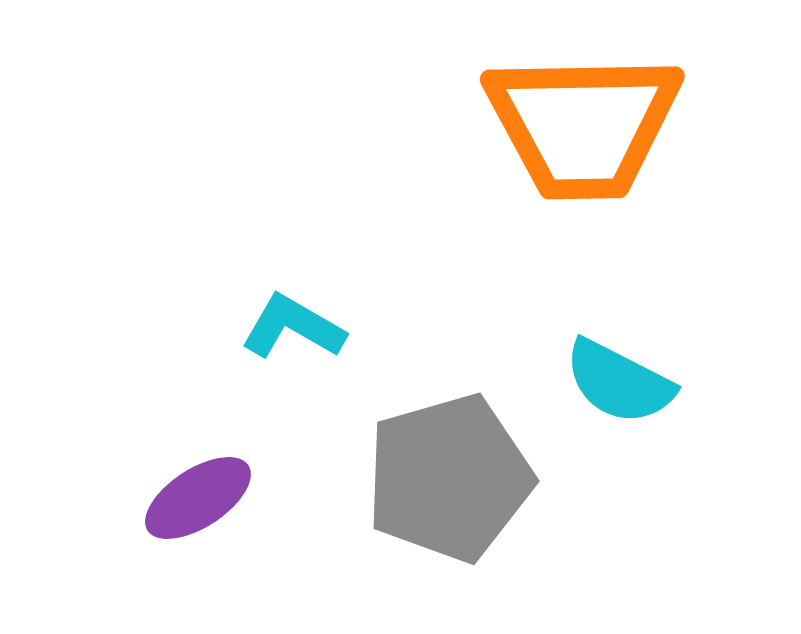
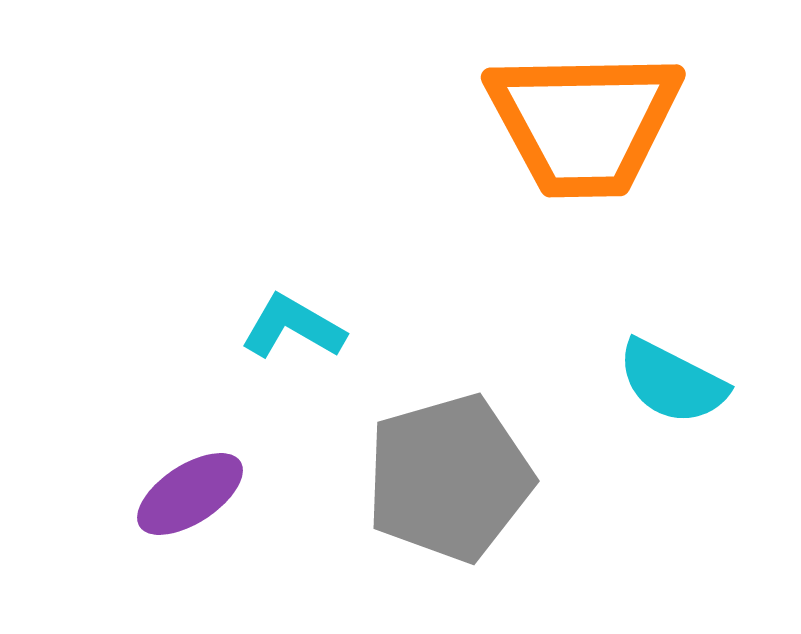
orange trapezoid: moved 1 px right, 2 px up
cyan semicircle: moved 53 px right
purple ellipse: moved 8 px left, 4 px up
